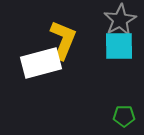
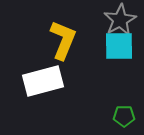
white rectangle: moved 2 px right, 18 px down
